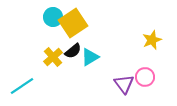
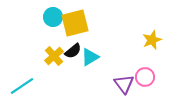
yellow square: moved 2 px right; rotated 20 degrees clockwise
yellow cross: moved 1 px right, 1 px up
